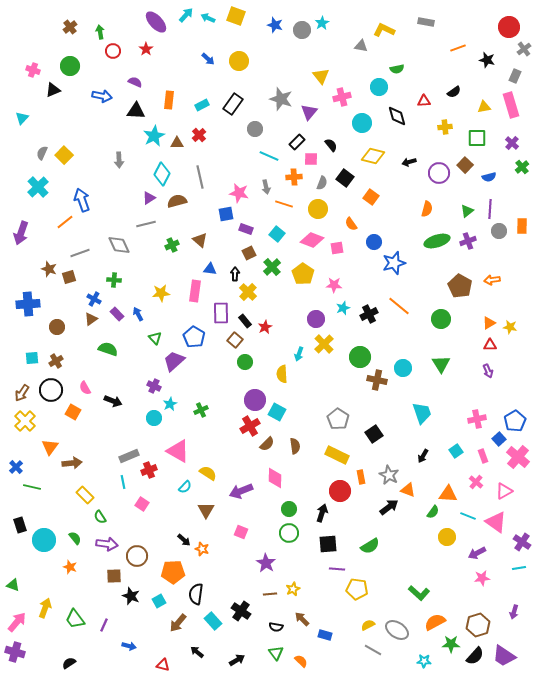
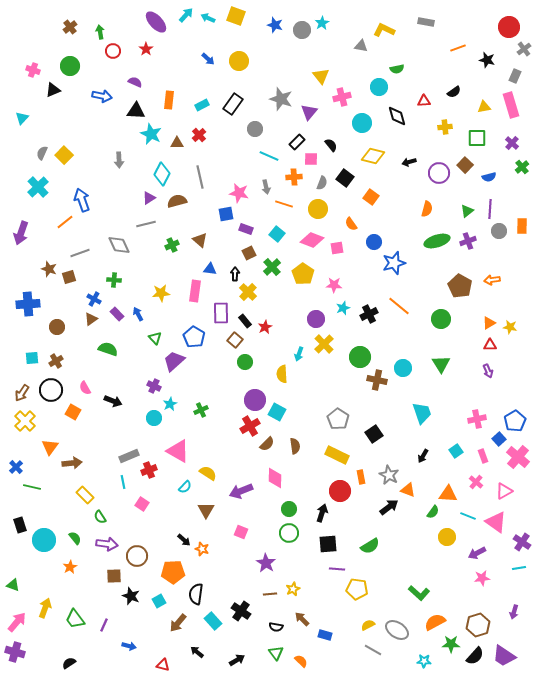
cyan star at (154, 136): moved 3 px left, 2 px up; rotated 20 degrees counterclockwise
orange star at (70, 567): rotated 24 degrees clockwise
